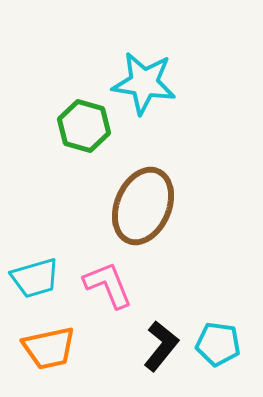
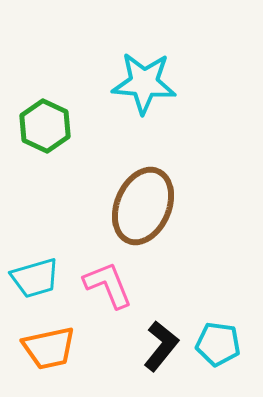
cyan star: rotated 4 degrees counterclockwise
green hexagon: moved 39 px left; rotated 9 degrees clockwise
